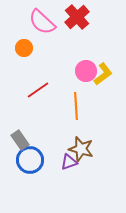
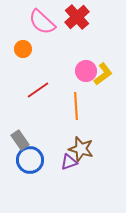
orange circle: moved 1 px left, 1 px down
